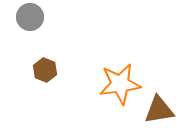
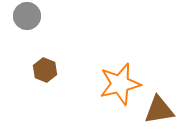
gray circle: moved 3 px left, 1 px up
orange star: rotated 6 degrees counterclockwise
